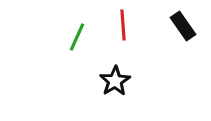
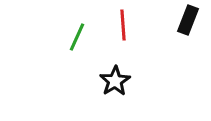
black rectangle: moved 5 px right, 6 px up; rotated 56 degrees clockwise
